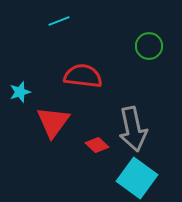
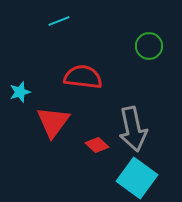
red semicircle: moved 1 px down
